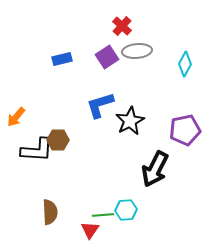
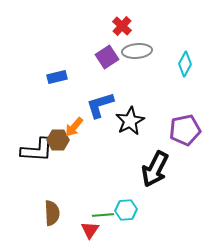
blue rectangle: moved 5 px left, 18 px down
orange arrow: moved 58 px right, 10 px down
brown semicircle: moved 2 px right, 1 px down
